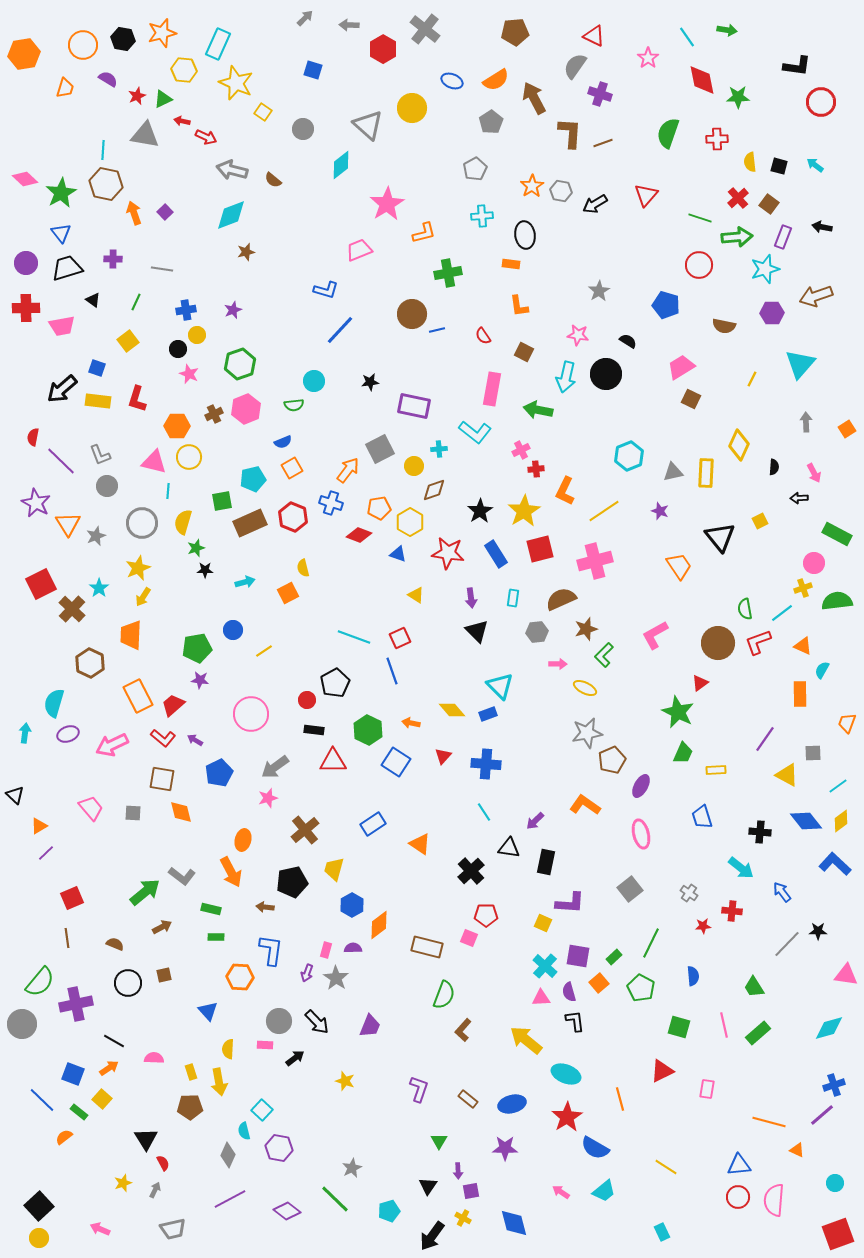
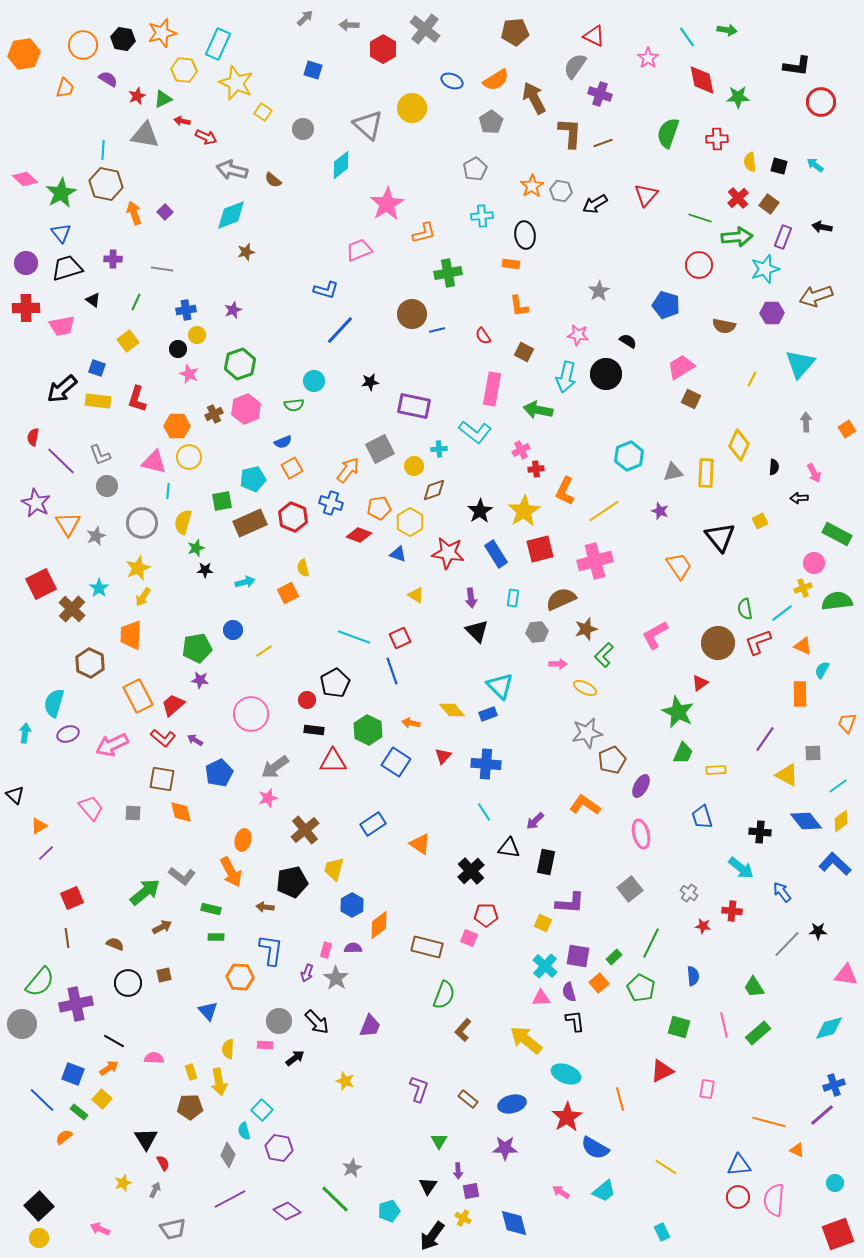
red star at (703, 926): rotated 14 degrees clockwise
